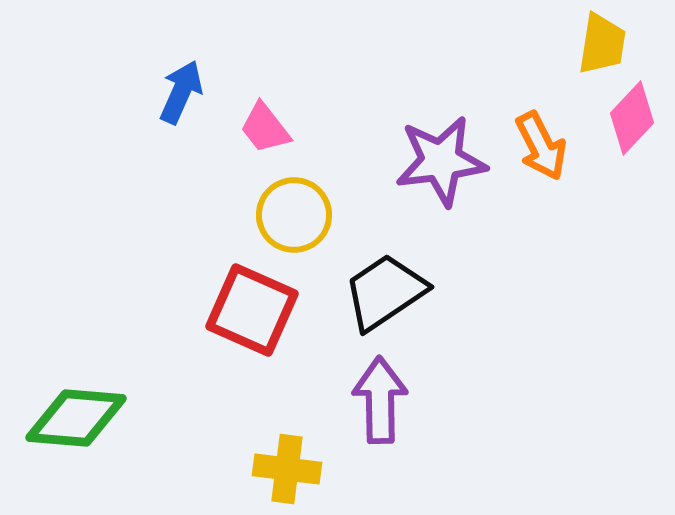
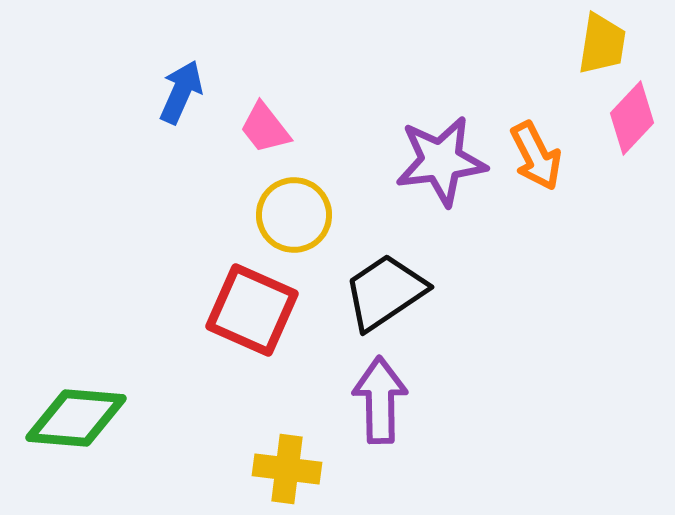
orange arrow: moved 5 px left, 10 px down
